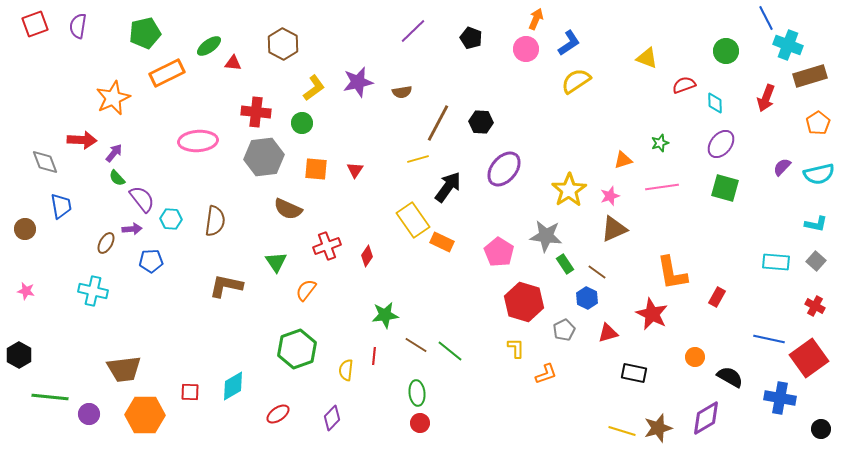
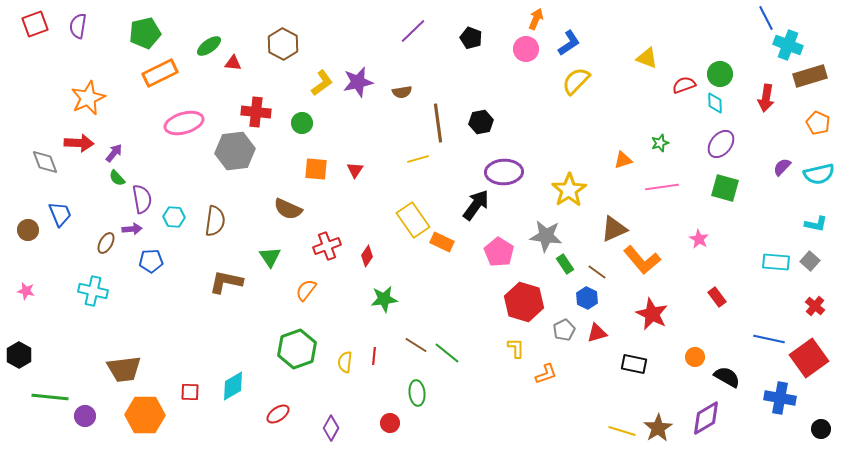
green circle at (726, 51): moved 6 px left, 23 px down
orange rectangle at (167, 73): moved 7 px left
yellow semicircle at (576, 81): rotated 12 degrees counterclockwise
yellow L-shape at (314, 88): moved 8 px right, 5 px up
orange star at (113, 98): moved 25 px left
red arrow at (766, 98): rotated 12 degrees counterclockwise
black hexagon at (481, 122): rotated 15 degrees counterclockwise
brown line at (438, 123): rotated 36 degrees counterclockwise
orange pentagon at (818, 123): rotated 15 degrees counterclockwise
red arrow at (82, 140): moved 3 px left, 3 px down
pink ellipse at (198, 141): moved 14 px left, 18 px up; rotated 12 degrees counterclockwise
gray hexagon at (264, 157): moved 29 px left, 6 px up
purple ellipse at (504, 169): moved 3 px down; rotated 48 degrees clockwise
black arrow at (448, 187): moved 28 px right, 18 px down
pink star at (610, 196): moved 89 px right, 43 px down; rotated 24 degrees counterclockwise
purple semicircle at (142, 199): rotated 28 degrees clockwise
blue trapezoid at (61, 206): moved 1 px left, 8 px down; rotated 12 degrees counterclockwise
cyan hexagon at (171, 219): moved 3 px right, 2 px up
brown circle at (25, 229): moved 3 px right, 1 px down
gray square at (816, 261): moved 6 px left
green triangle at (276, 262): moved 6 px left, 5 px up
orange L-shape at (672, 273): moved 30 px left, 13 px up; rotated 30 degrees counterclockwise
brown L-shape at (226, 286): moved 4 px up
red rectangle at (717, 297): rotated 66 degrees counterclockwise
red cross at (815, 306): rotated 12 degrees clockwise
green star at (385, 315): moved 1 px left, 16 px up
red triangle at (608, 333): moved 11 px left
green line at (450, 351): moved 3 px left, 2 px down
yellow semicircle at (346, 370): moved 1 px left, 8 px up
black rectangle at (634, 373): moved 9 px up
black semicircle at (730, 377): moved 3 px left
purple circle at (89, 414): moved 4 px left, 2 px down
purple diamond at (332, 418): moved 1 px left, 10 px down; rotated 15 degrees counterclockwise
red circle at (420, 423): moved 30 px left
brown star at (658, 428): rotated 16 degrees counterclockwise
